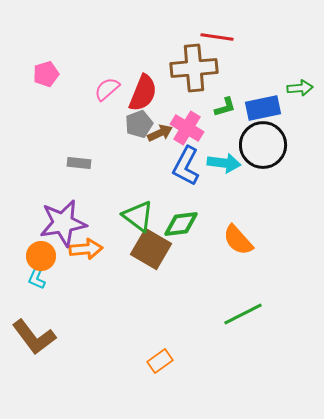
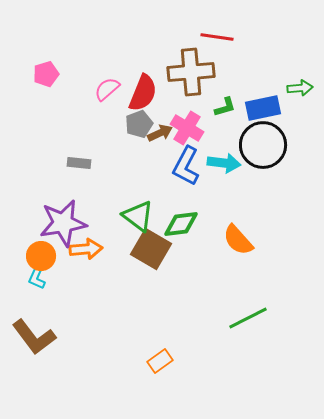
brown cross: moved 3 px left, 4 px down
green line: moved 5 px right, 4 px down
